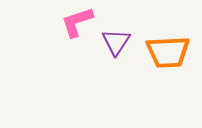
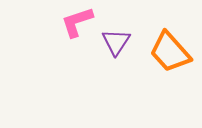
orange trapezoid: moved 2 px right; rotated 51 degrees clockwise
